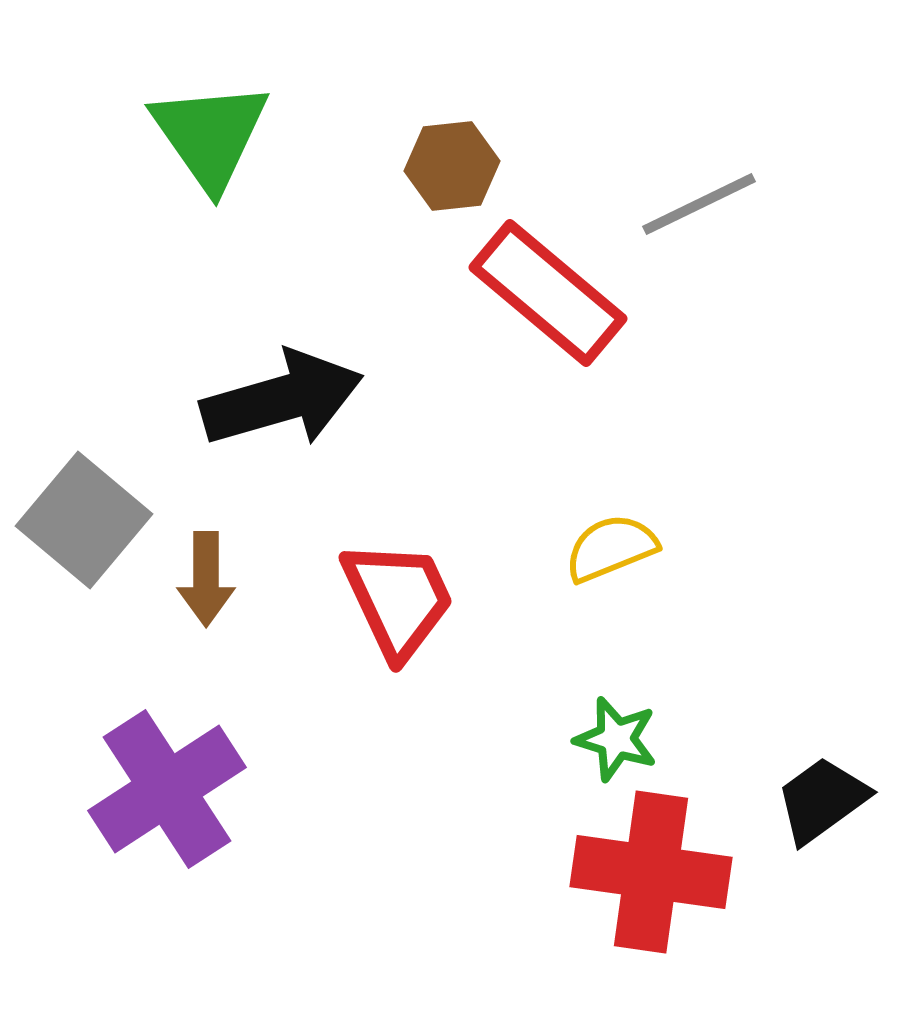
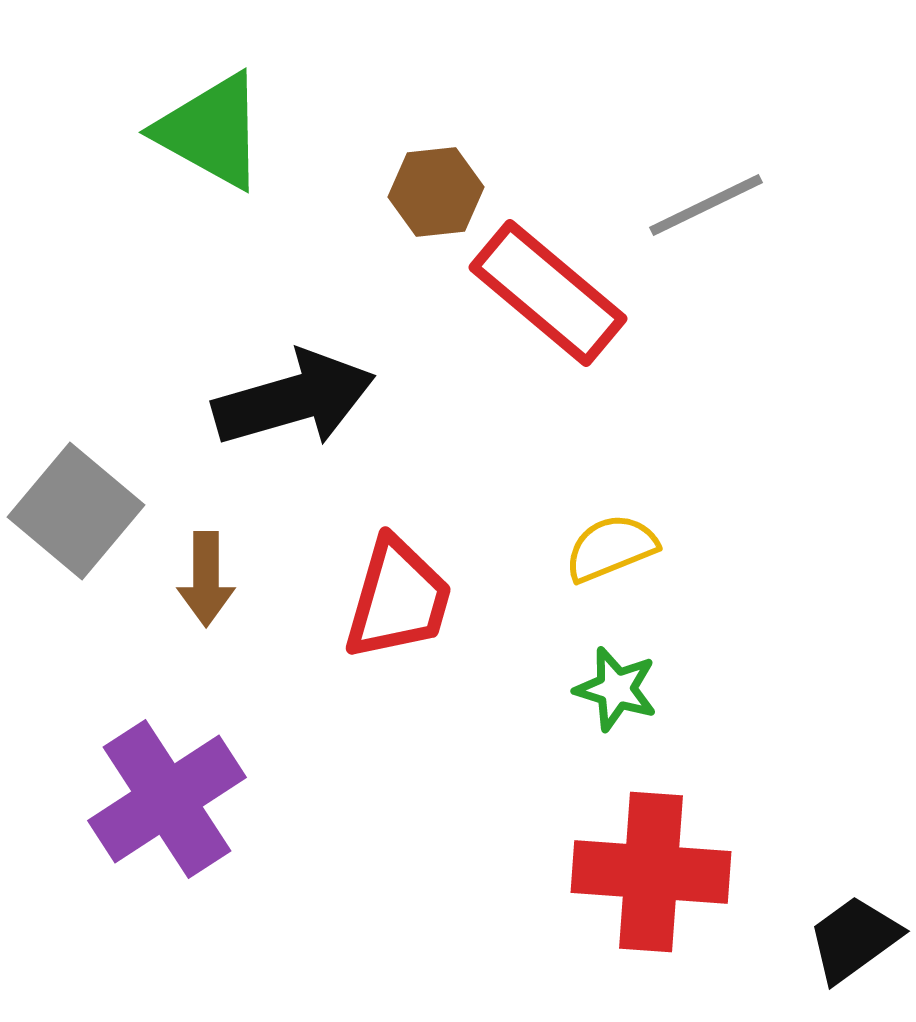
green triangle: moved 1 px right, 4 px up; rotated 26 degrees counterclockwise
brown hexagon: moved 16 px left, 26 px down
gray line: moved 7 px right, 1 px down
black arrow: moved 12 px right
gray square: moved 8 px left, 9 px up
red trapezoid: rotated 41 degrees clockwise
green star: moved 50 px up
purple cross: moved 10 px down
black trapezoid: moved 32 px right, 139 px down
red cross: rotated 4 degrees counterclockwise
